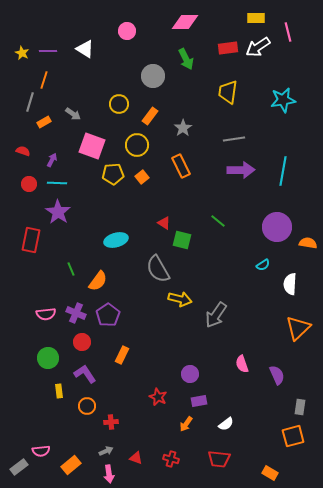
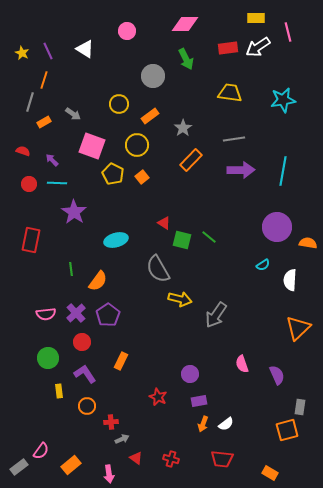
pink diamond at (185, 22): moved 2 px down
purple line at (48, 51): rotated 66 degrees clockwise
yellow trapezoid at (228, 92): moved 2 px right, 1 px down; rotated 90 degrees clockwise
orange rectangle at (150, 116): rotated 18 degrees clockwise
purple arrow at (52, 160): rotated 72 degrees counterclockwise
orange rectangle at (181, 166): moved 10 px right, 6 px up; rotated 70 degrees clockwise
yellow pentagon at (113, 174): rotated 30 degrees clockwise
purple star at (58, 212): moved 16 px right
green line at (218, 221): moved 9 px left, 16 px down
green line at (71, 269): rotated 16 degrees clockwise
white semicircle at (290, 284): moved 4 px up
purple cross at (76, 313): rotated 24 degrees clockwise
orange rectangle at (122, 355): moved 1 px left, 6 px down
orange arrow at (186, 424): moved 17 px right; rotated 14 degrees counterclockwise
orange square at (293, 436): moved 6 px left, 6 px up
pink semicircle at (41, 451): rotated 48 degrees counterclockwise
gray arrow at (106, 451): moved 16 px right, 12 px up
red triangle at (136, 458): rotated 16 degrees clockwise
red trapezoid at (219, 459): moved 3 px right
